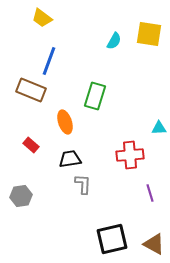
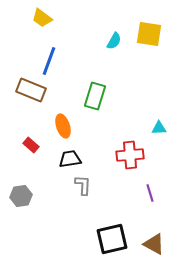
orange ellipse: moved 2 px left, 4 px down
gray L-shape: moved 1 px down
